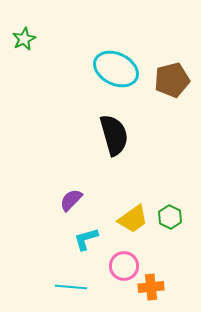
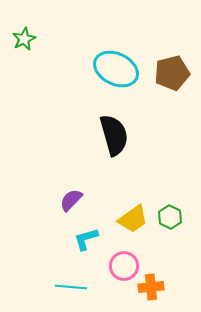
brown pentagon: moved 7 px up
